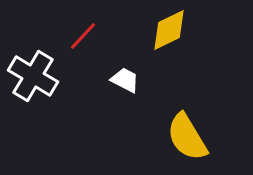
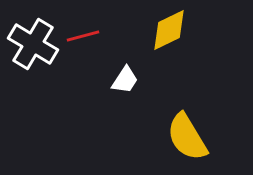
red line: rotated 32 degrees clockwise
white cross: moved 32 px up
white trapezoid: rotated 96 degrees clockwise
